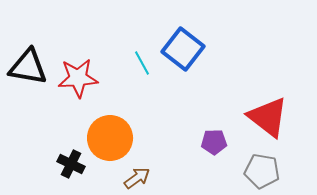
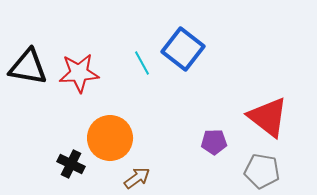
red star: moved 1 px right, 5 px up
